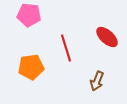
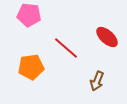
red line: rotated 32 degrees counterclockwise
